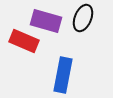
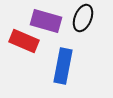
blue rectangle: moved 9 px up
